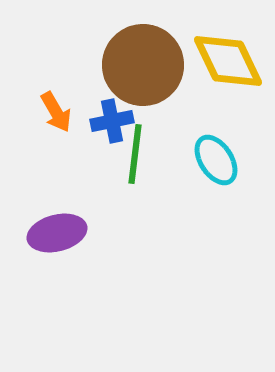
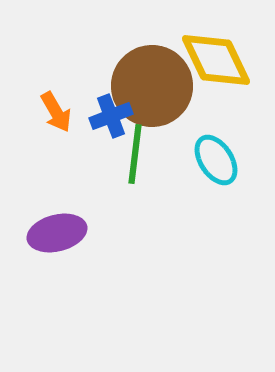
yellow diamond: moved 12 px left, 1 px up
brown circle: moved 9 px right, 21 px down
blue cross: moved 1 px left, 5 px up; rotated 9 degrees counterclockwise
